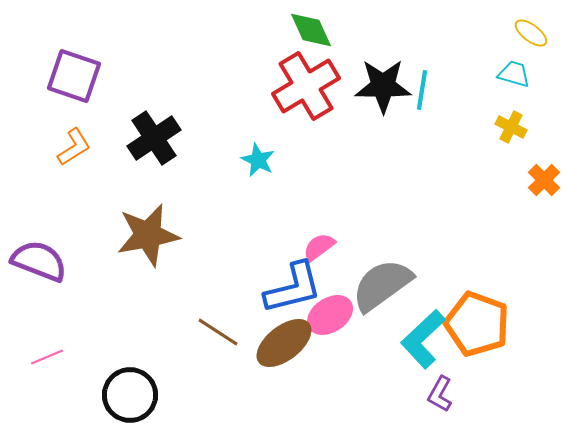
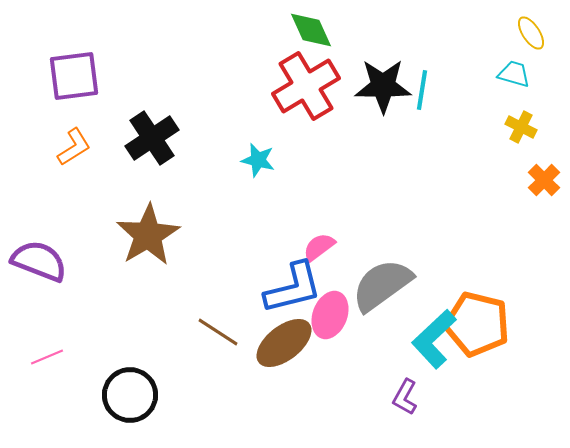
yellow ellipse: rotated 20 degrees clockwise
purple square: rotated 26 degrees counterclockwise
yellow cross: moved 10 px right
black cross: moved 2 px left
cyan star: rotated 12 degrees counterclockwise
brown star: rotated 20 degrees counterclockwise
pink ellipse: rotated 36 degrees counterclockwise
orange pentagon: rotated 6 degrees counterclockwise
cyan L-shape: moved 11 px right
purple L-shape: moved 35 px left, 3 px down
